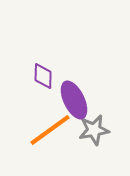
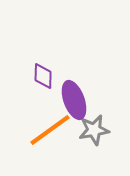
purple ellipse: rotated 6 degrees clockwise
